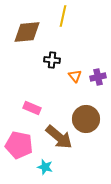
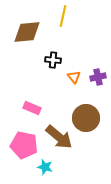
black cross: moved 1 px right
orange triangle: moved 1 px left, 1 px down
brown circle: moved 1 px up
pink pentagon: moved 5 px right
